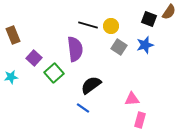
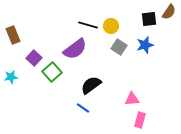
black square: rotated 28 degrees counterclockwise
purple semicircle: rotated 60 degrees clockwise
green square: moved 2 px left, 1 px up
